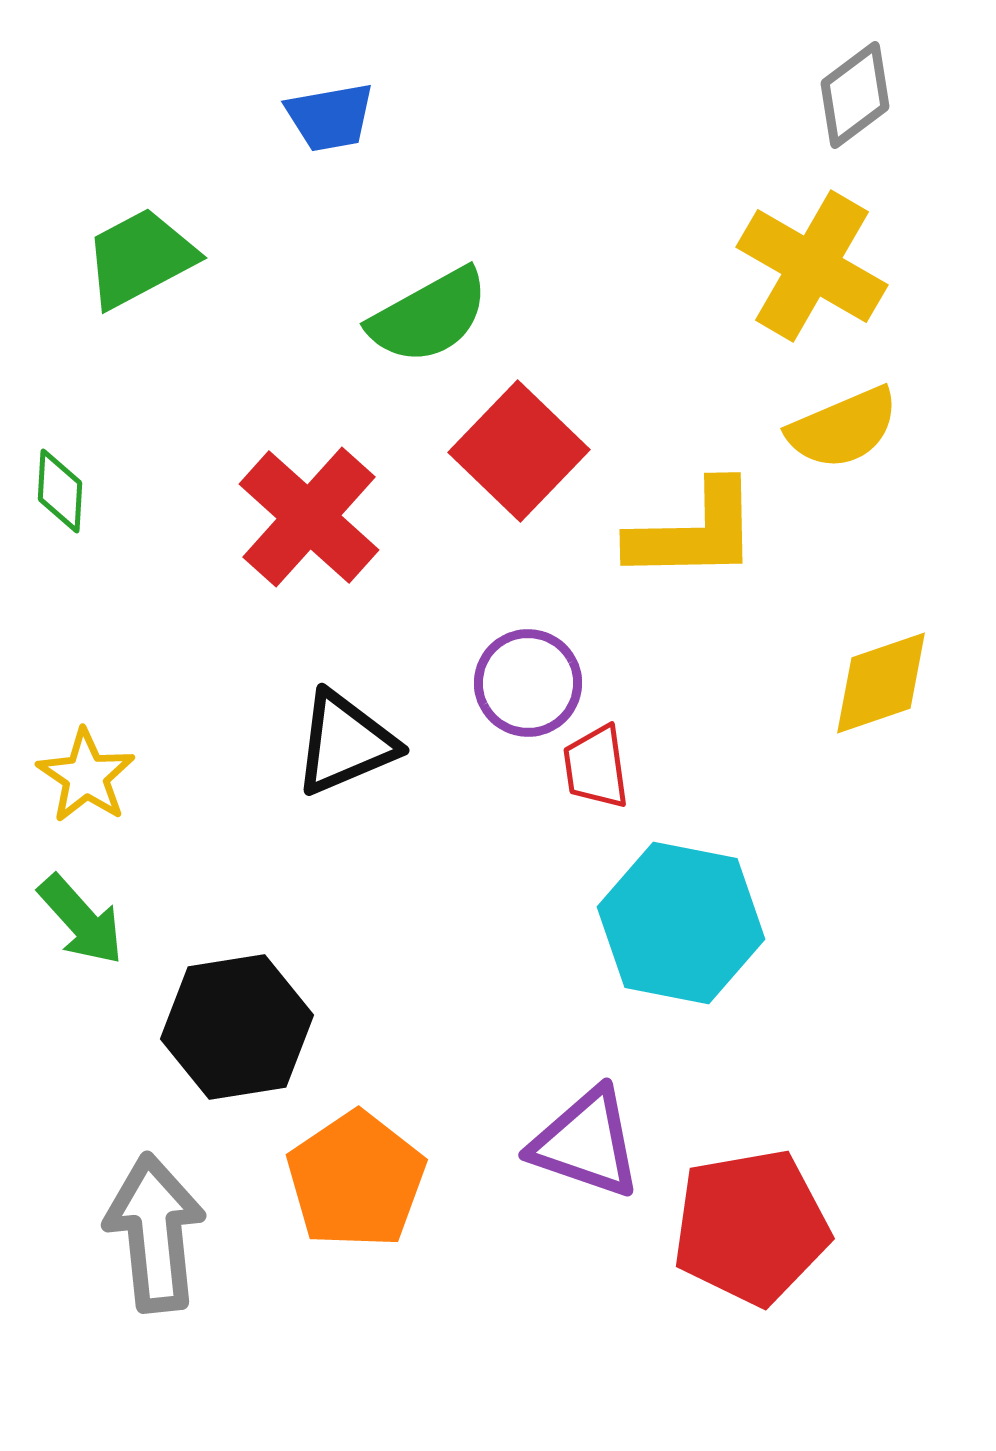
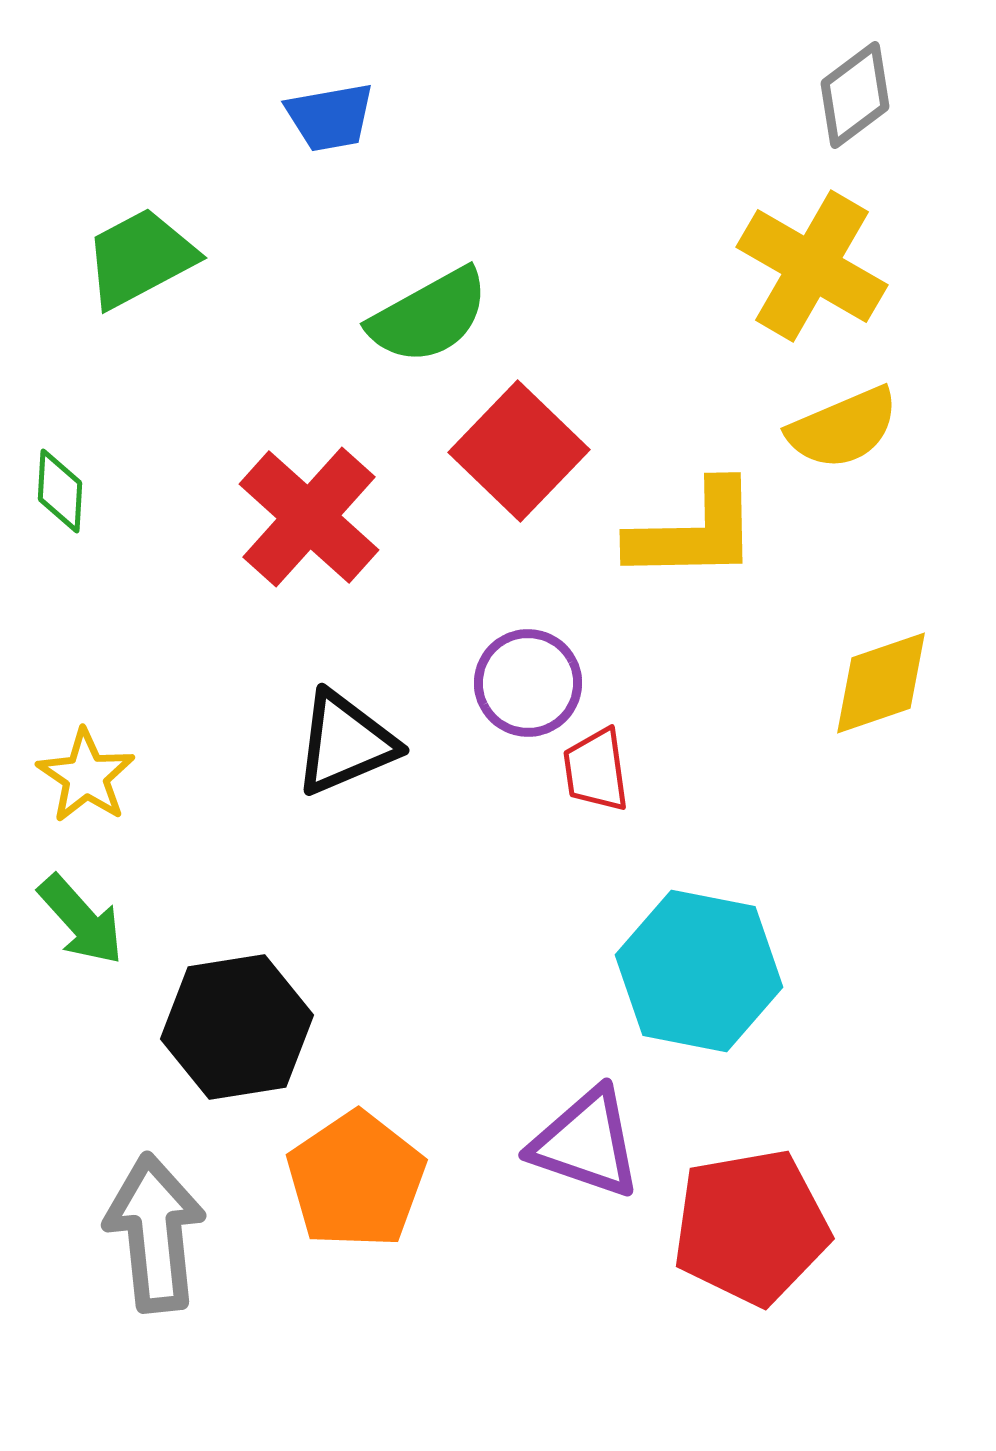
red trapezoid: moved 3 px down
cyan hexagon: moved 18 px right, 48 px down
